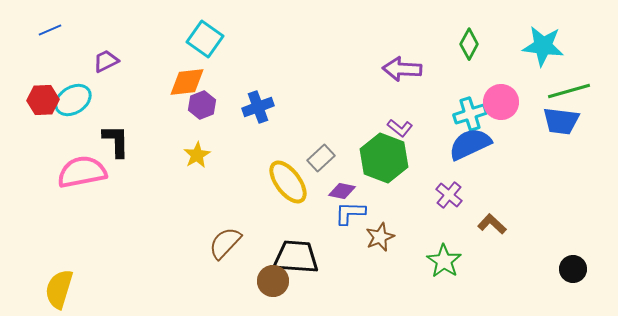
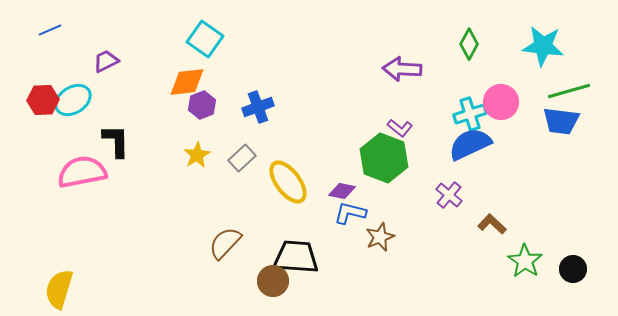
gray rectangle: moved 79 px left
blue L-shape: rotated 12 degrees clockwise
green star: moved 81 px right
